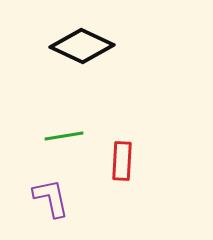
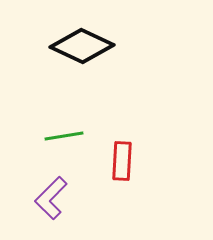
purple L-shape: rotated 123 degrees counterclockwise
